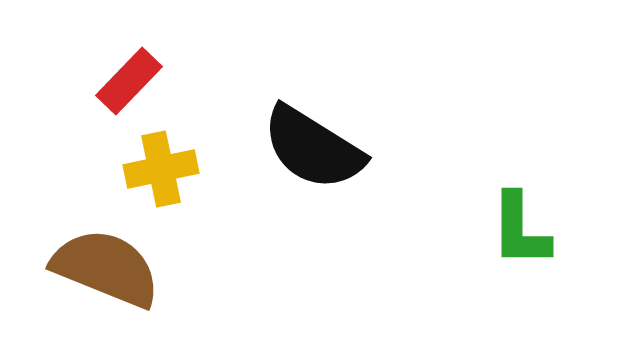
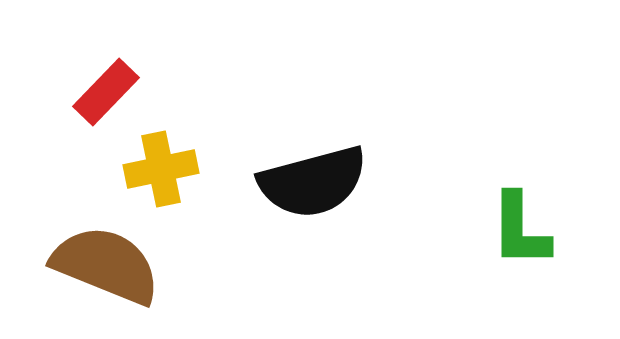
red rectangle: moved 23 px left, 11 px down
black semicircle: moved 34 px down; rotated 47 degrees counterclockwise
brown semicircle: moved 3 px up
